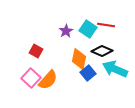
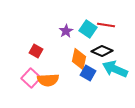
blue square: rotated 21 degrees counterclockwise
orange semicircle: rotated 45 degrees clockwise
